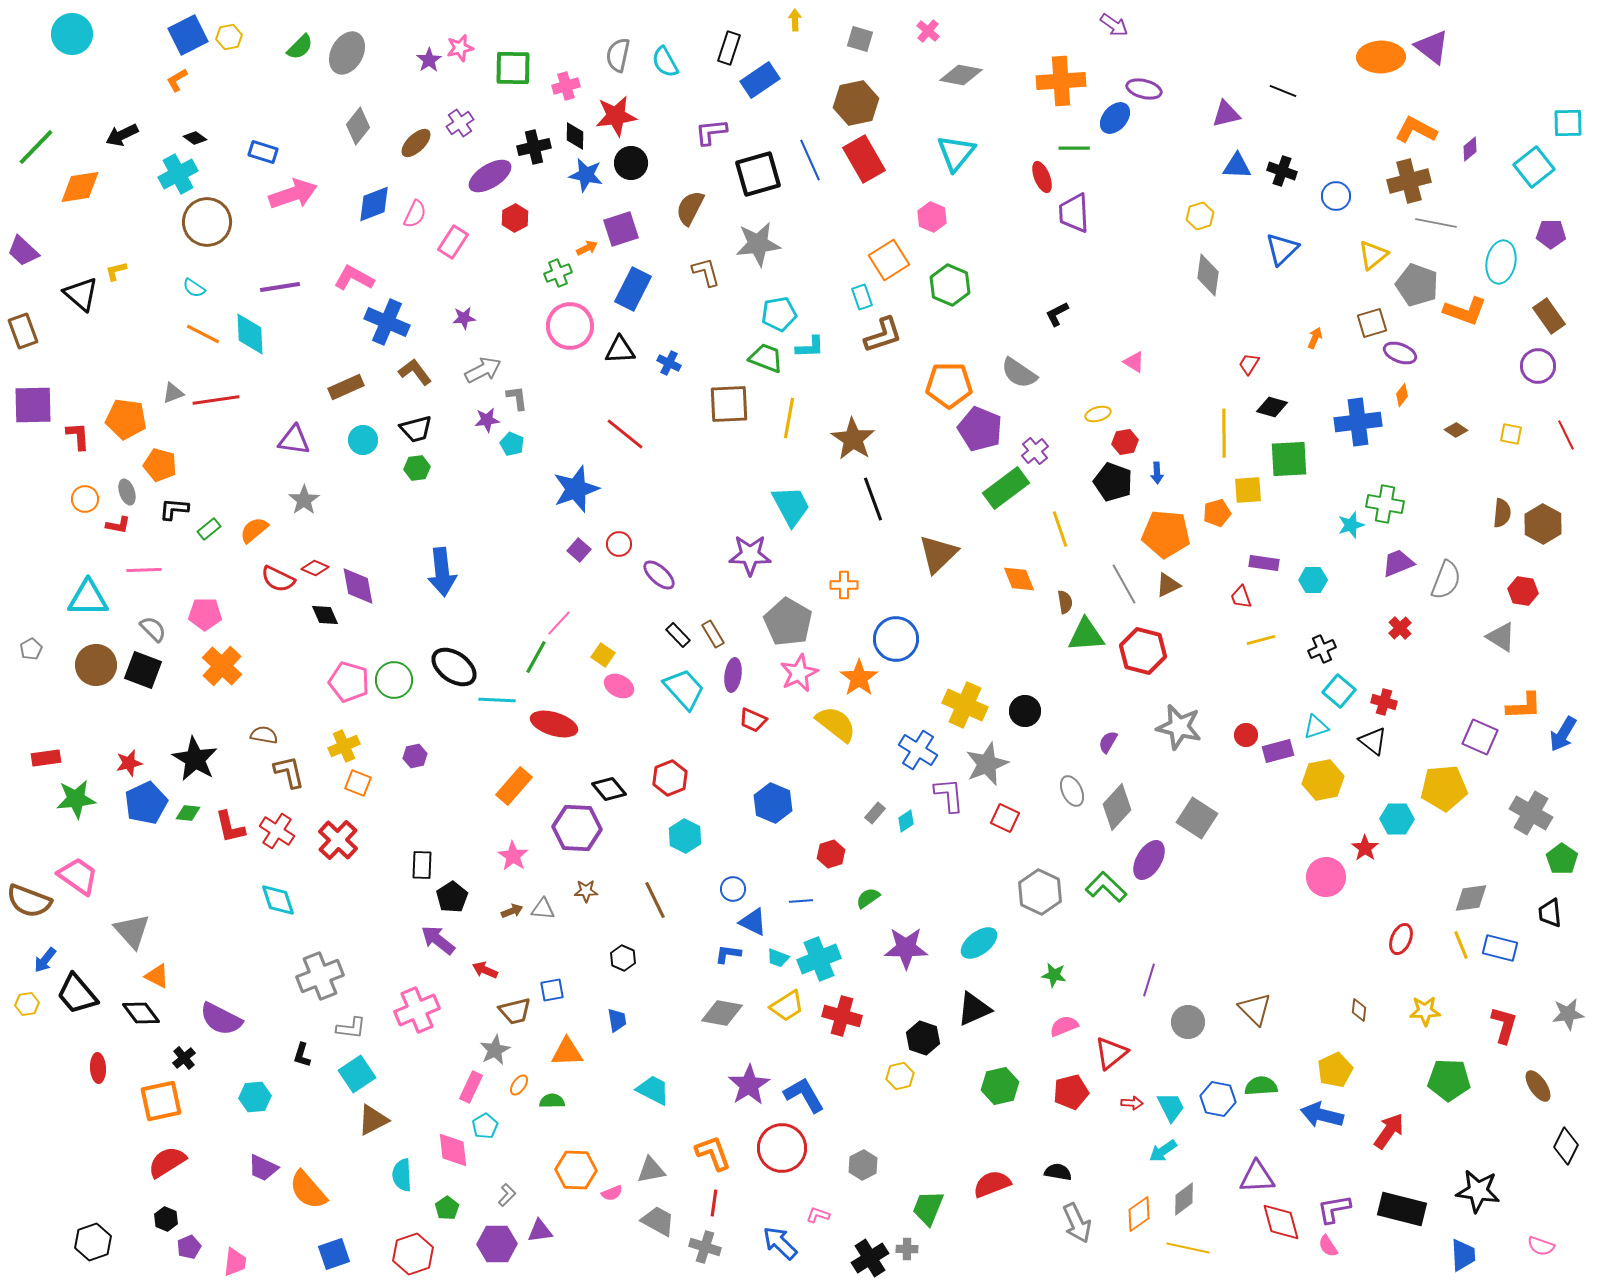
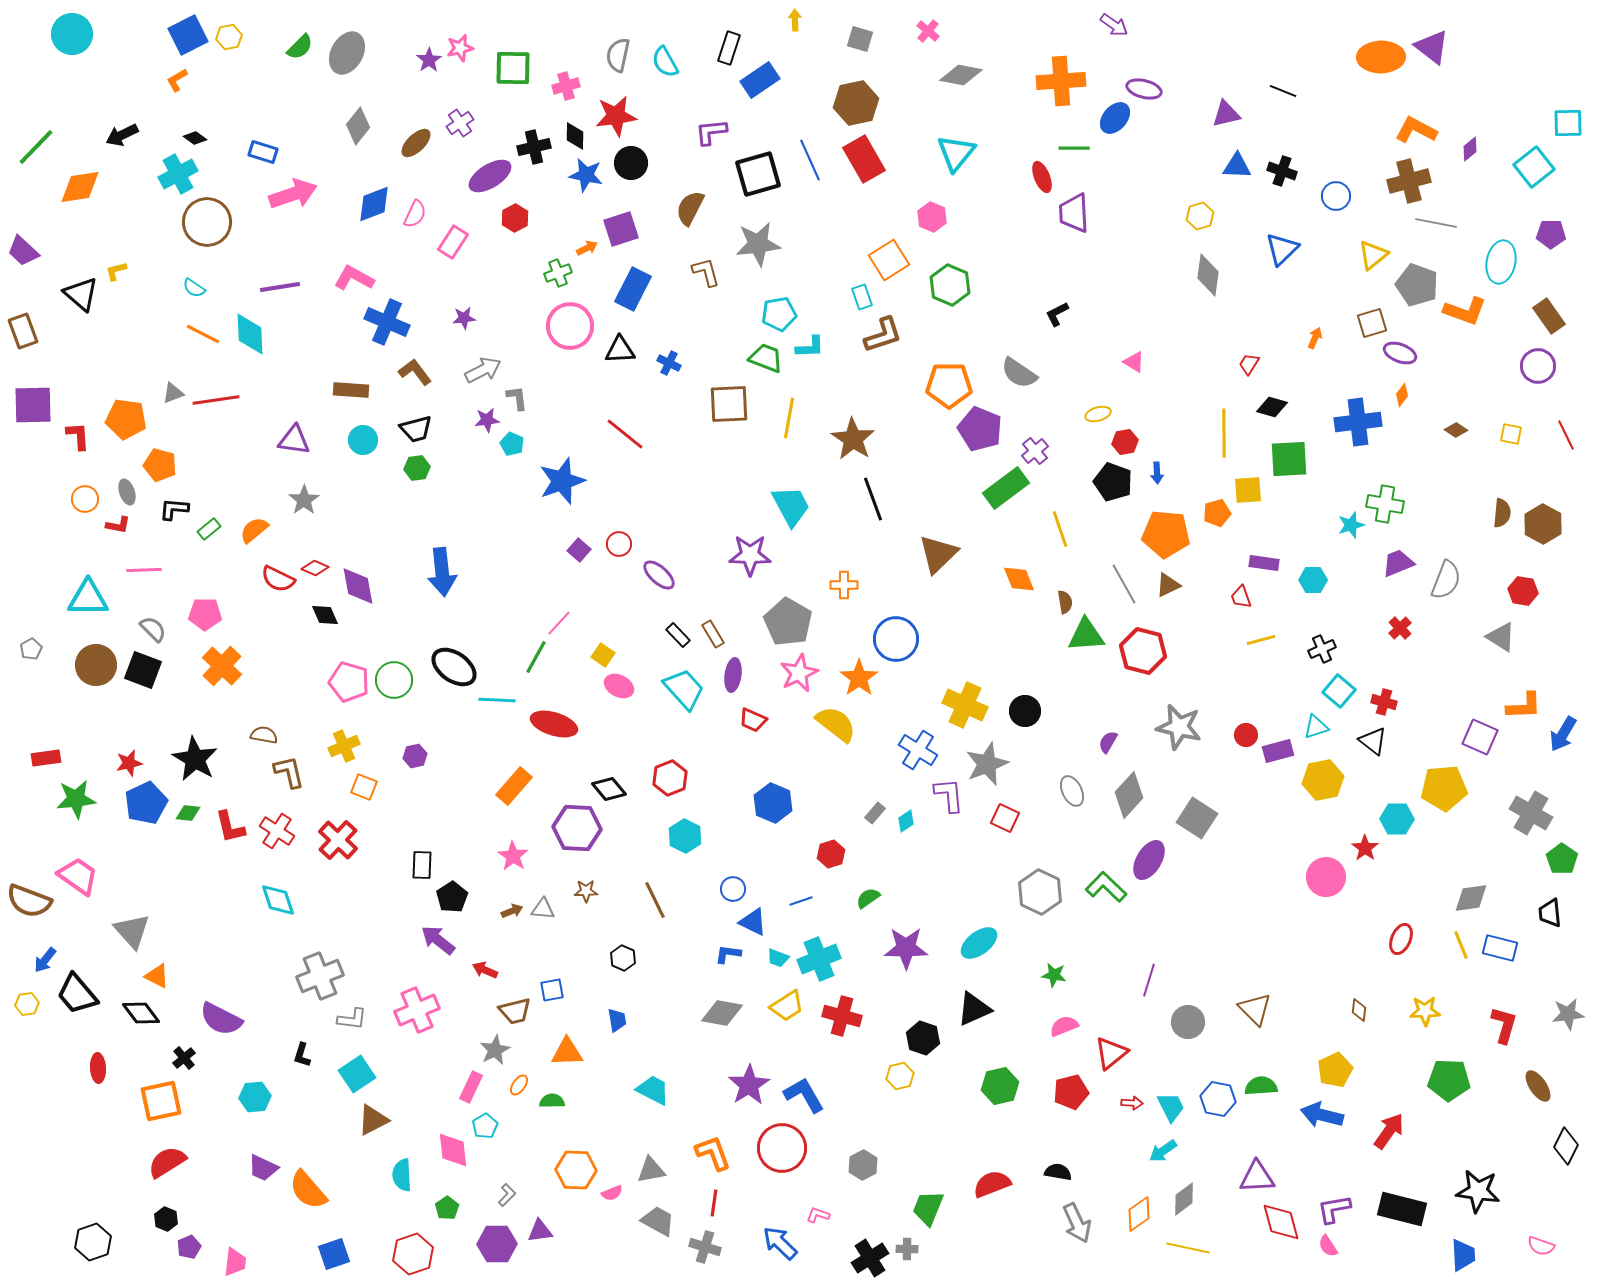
brown rectangle at (346, 387): moved 5 px right, 3 px down; rotated 28 degrees clockwise
blue star at (576, 489): moved 14 px left, 8 px up
orange square at (358, 783): moved 6 px right, 4 px down
gray diamond at (1117, 807): moved 12 px right, 12 px up
blue line at (801, 901): rotated 15 degrees counterclockwise
gray L-shape at (351, 1028): moved 1 px right, 9 px up
